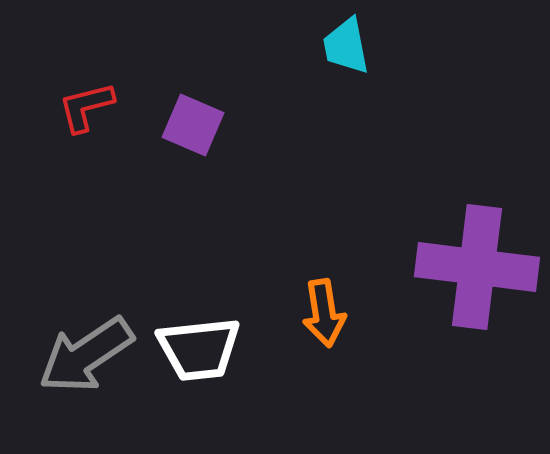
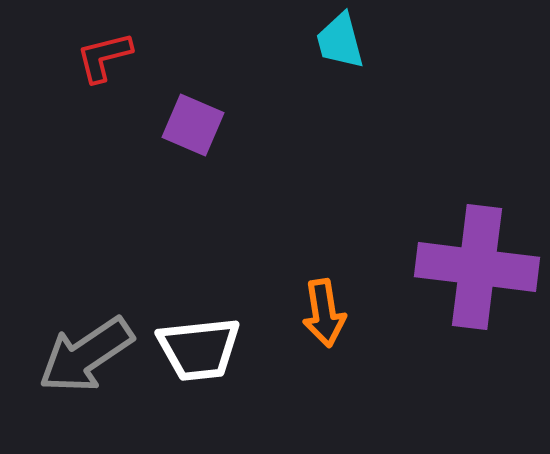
cyan trapezoid: moved 6 px left, 5 px up; rotated 4 degrees counterclockwise
red L-shape: moved 18 px right, 50 px up
